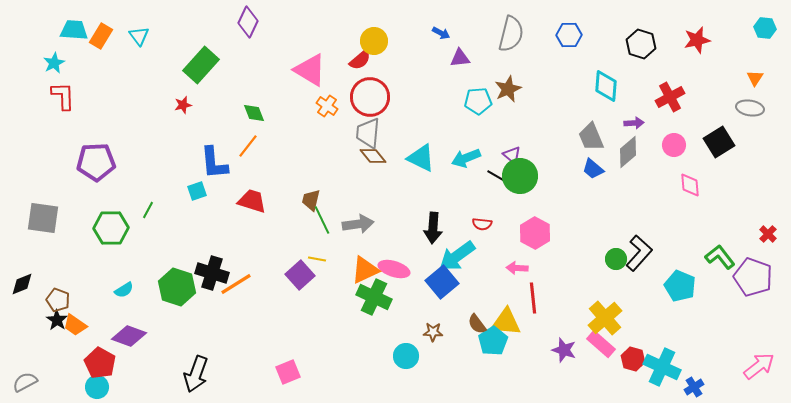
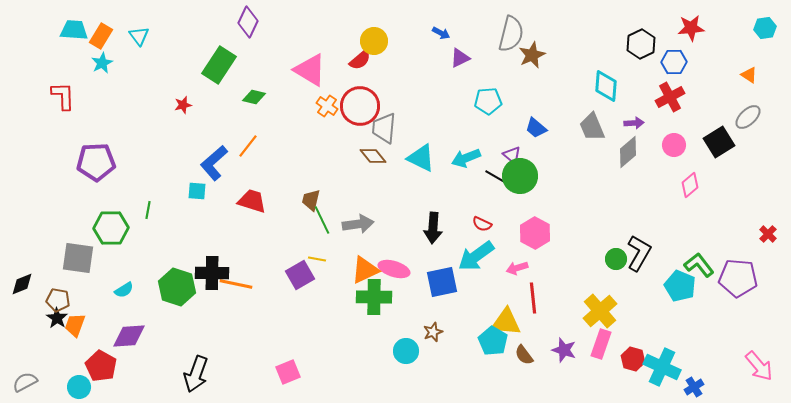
cyan hexagon at (765, 28): rotated 15 degrees counterclockwise
blue hexagon at (569, 35): moved 105 px right, 27 px down
red star at (697, 40): moved 6 px left, 12 px up; rotated 8 degrees clockwise
black hexagon at (641, 44): rotated 16 degrees clockwise
purple triangle at (460, 58): rotated 20 degrees counterclockwise
cyan star at (54, 63): moved 48 px right
green rectangle at (201, 65): moved 18 px right; rotated 9 degrees counterclockwise
orange triangle at (755, 78): moved 6 px left, 3 px up; rotated 30 degrees counterclockwise
brown star at (508, 89): moved 24 px right, 34 px up
red circle at (370, 97): moved 10 px left, 9 px down
cyan pentagon at (478, 101): moved 10 px right
gray ellipse at (750, 108): moved 2 px left, 9 px down; rotated 52 degrees counterclockwise
green diamond at (254, 113): moved 16 px up; rotated 55 degrees counterclockwise
gray trapezoid at (368, 133): moved 16 px right, 5 px up
gray trapezoid at (591, 137): moved 1 px right, 10 px up
blue L-shape at (214, 163): rotated 54 degrees clockwise
blue trapezoid at (593, 169): moved 57 px left, 41 px up
black line at (498, 177): moved 2 px left
pink diamond at (690, 185): rotated 55 degrees clockwise
cyan square at (197, 191): rotated 24 degrees clockwise
green line at (148, 210): rotated 18 degrees counterclockwise
gray square at (43, 218): moved 35 px right, 40 px down
red semicircle at (482, 224): rotated 18 degrees clockwise
black L-shape at (639, 253): rotated 12 degrees counterclockwise
cyan arrow at (457, 256): moved 19 px right
green L-shape at (720, 257): moved 21 px left, 8 px down
pink arrow at (517, 268): rotated 20 degrees counterclockwise
black cross at (212, 273): rotated 16 degrees counterclockwise
purple square at (300, 275): rotated 12 degrees clockwise
purple pentagon at (753, 277): moved 15 px left, 1 px down; rotated 15 degrees counterclockwise
blue square at (442, 282): rotated 28 degrees clockwise
orange line at (236, 284): rotated 44 degrees clockwise
green cross at (374, 297): rotated 24 degrees counterclockwise
brown pentagon at (58, 300): rotated 10 degrees counterclockwise
yellow cross at (605, 318): moved 5 px left, 7 px up
black star at (57, 320): moved 2 px up
brown semicircle at (477, 324): moved 47 px right, 31 px down
orange trapezoid at (75, 325): rotated 75 degrees clockwise
brown star at (433, 332): rotated 24 degrees counterclockwise
purple diamond at (129, 336): rotated 24 degrees counterclockwise
cyan pentagon at (493, 341): rotated 8 degrees counterclockwise
pink rectangle at (601, 344): rotated 68 degrees clockwise
cyan circle at (406, 356): moved 5 px up
red pentagon at (100, 363): moved 1 px right, 3 px down
pink arrow at (759, 366): rotated 88 degrees clockwise
cyan circle at (97, 387): moved 18 px left
